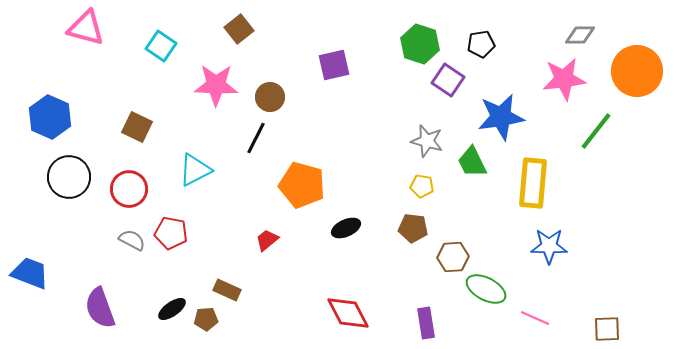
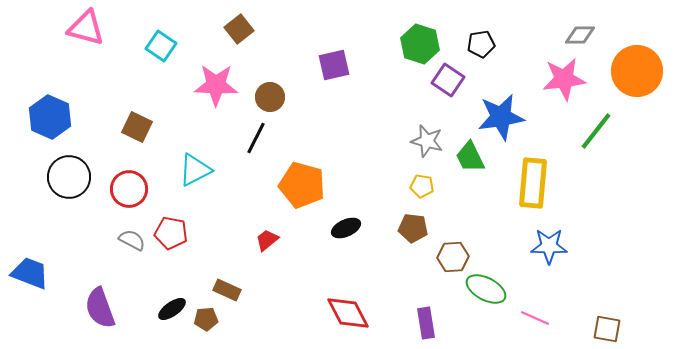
green trapezoid at (472, 162): moved 2 px left, 5 px up
brown square at (607, 329): rotated 12 degrees clockwise
